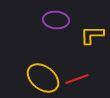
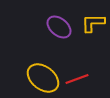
purple ellipse: moved 3 px right, 7 px down; rotated 35 degrees clockwise
yellow L-shape: moved 1 px right, 12 px up
